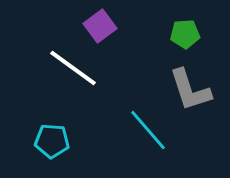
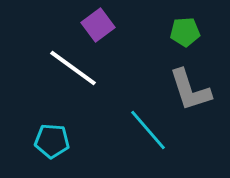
purple square: moved 2 px left, 1 px up
green pentagon: moved 2 px up
